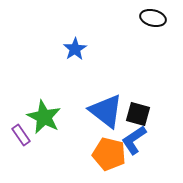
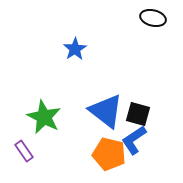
purple rectangle: moved 3 px right, 16 px down
